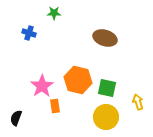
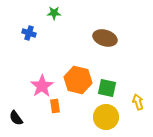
black semicircle: rotated 56 degrees counterclockwise
